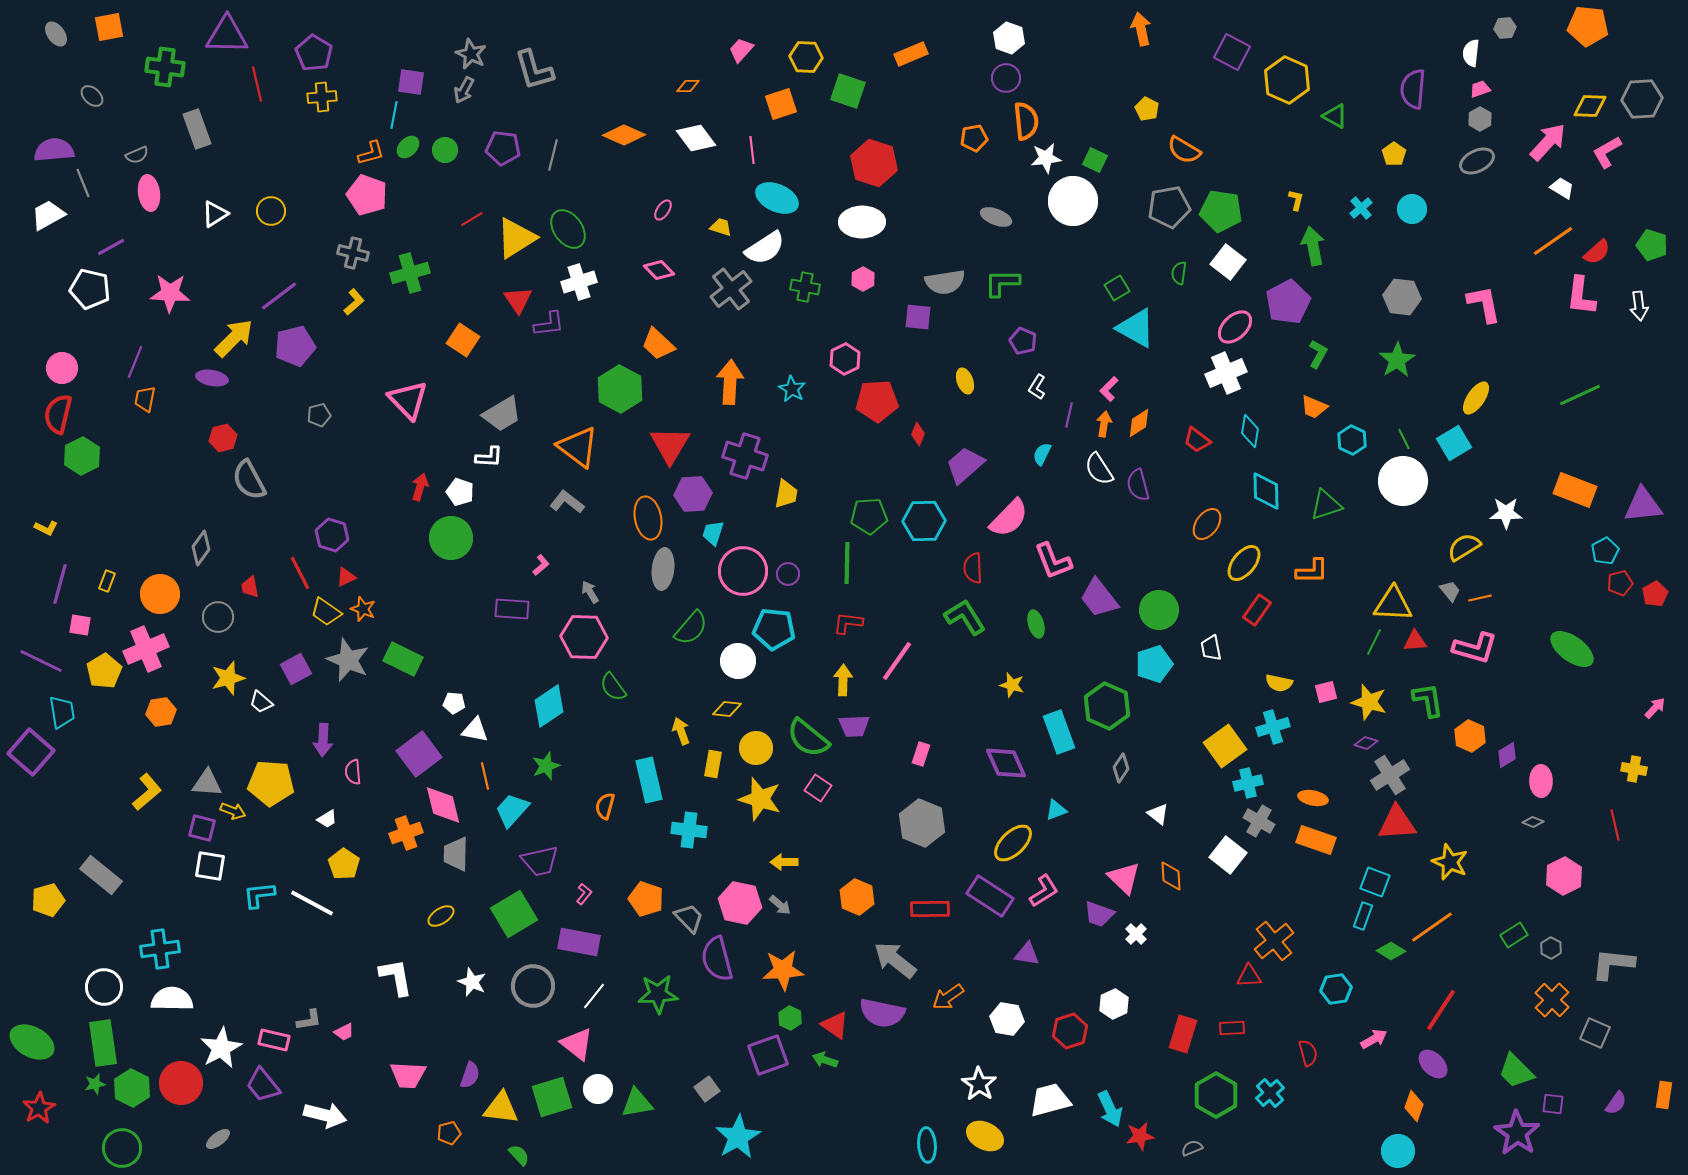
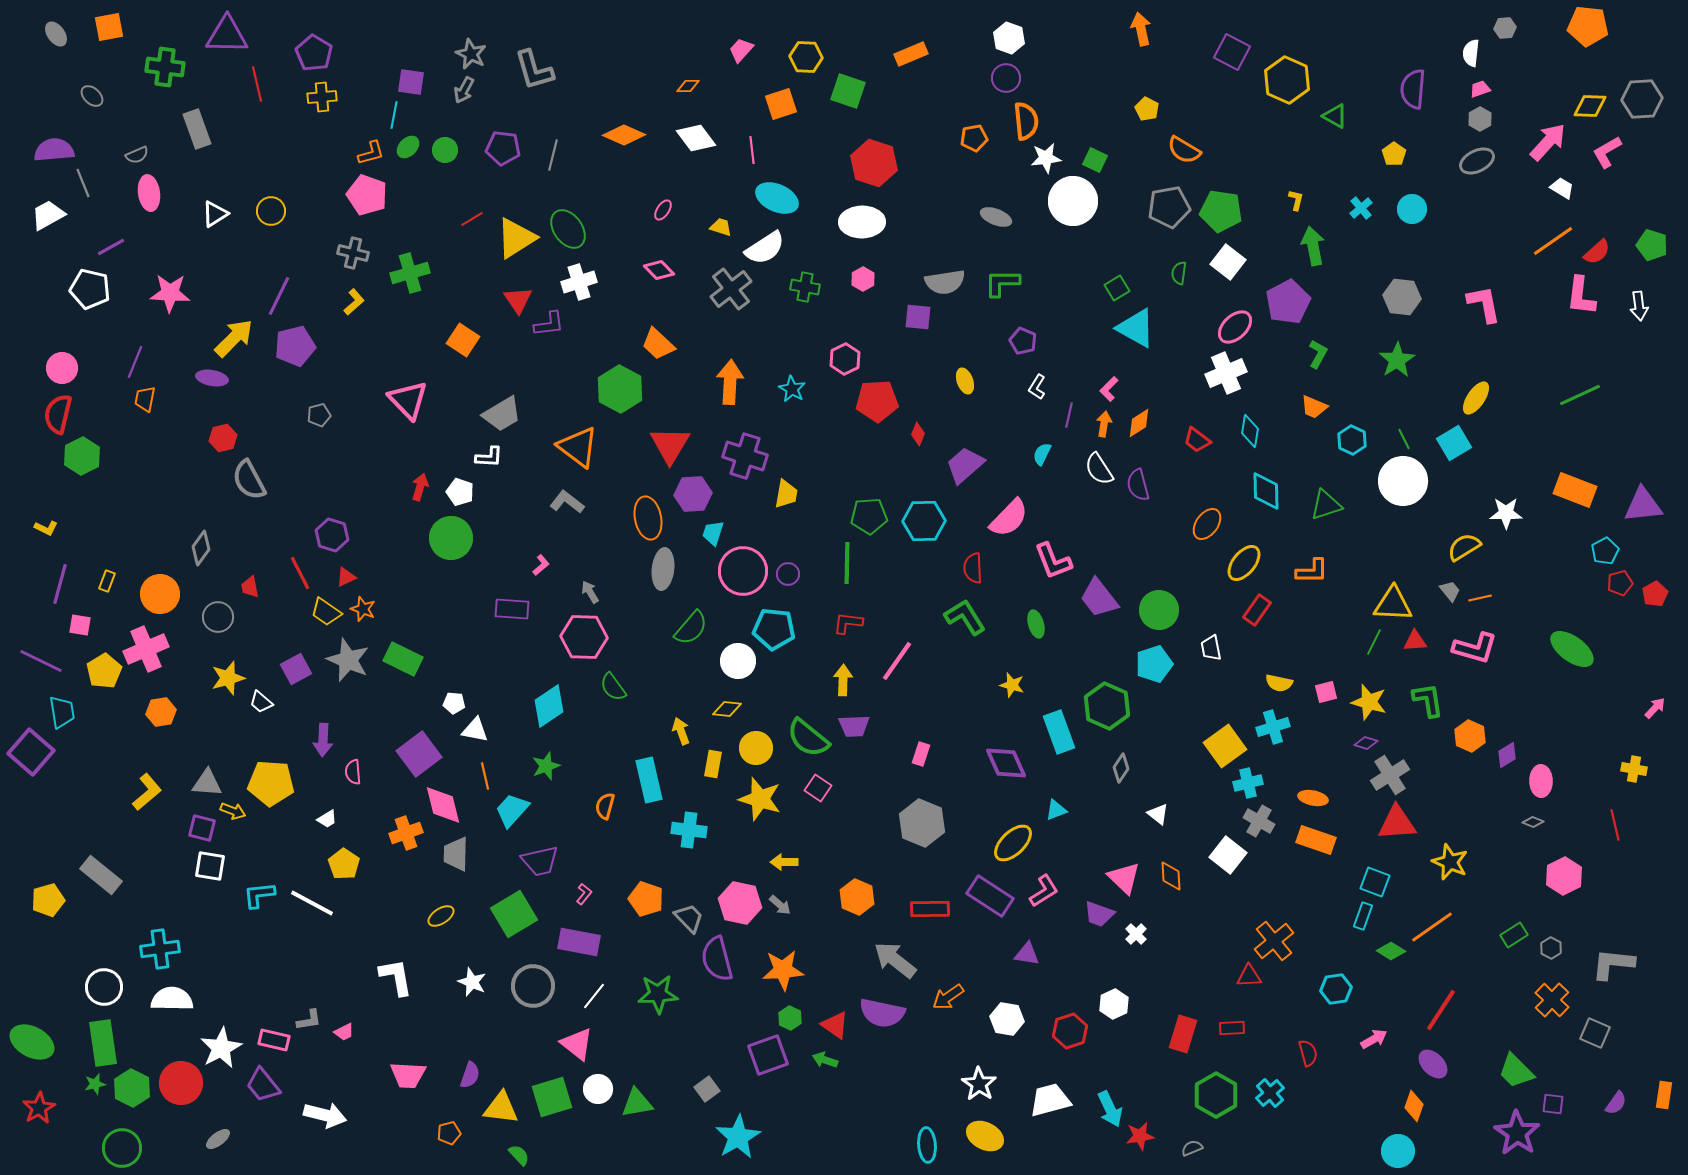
purple line at (279, 296): rotated 27 degrees counterclockwise
